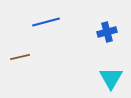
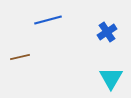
blue line: moved 2 px right, 2 px up
blue cross: rotated 18 degrees counterclockwise
